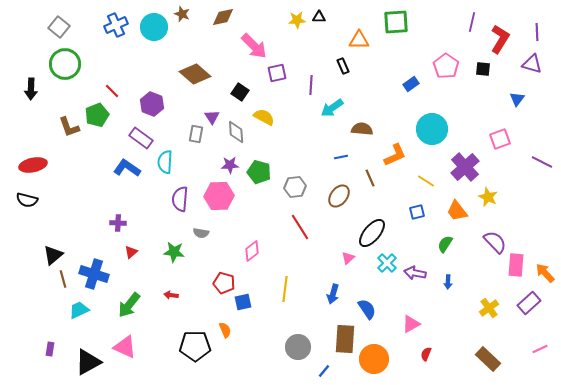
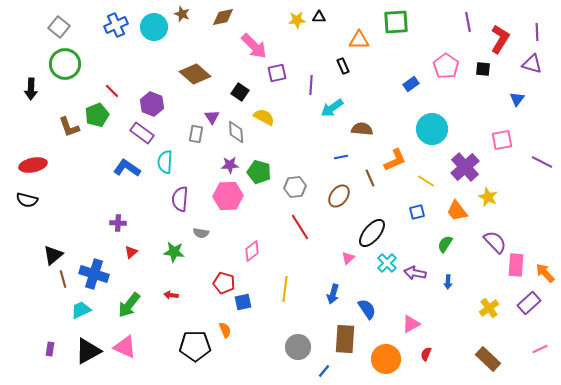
purple line at (472, 22): moved 4 px left; rotated 24 degrees counterclockwise
purple rectangle at (141, 138): moved 1 px right, 5 px up
pink square at (500, 139): moved 2 px right, 1 px down; rotated 10 degrees clockwise
orange L-shape at (395, 155): moved 5 px down
pink hexagon at (219, 196): moved 9 px right
cyan trapezoid at (79, 310): moved 2 px right
orange circle at (374, 359): moved 12 px right
black triangle at (88, 362): moved 11 px up
